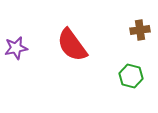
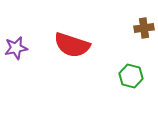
brown cross: moved 4 px right, 2 px up
red semicircle: rotated 36 degrees counterclockwise
